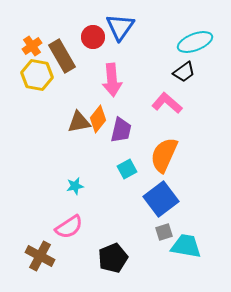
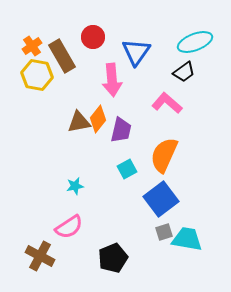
blue triangle: moved 16 px right, 25 px down
cyan trapezoid: moved 1 px right, 7 px up
